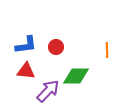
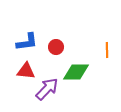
blue L-shape: moved 1 px right, 3 px up
green diamond: moved 4 px up
purple arrow: moved 1 px left, 2 px up
